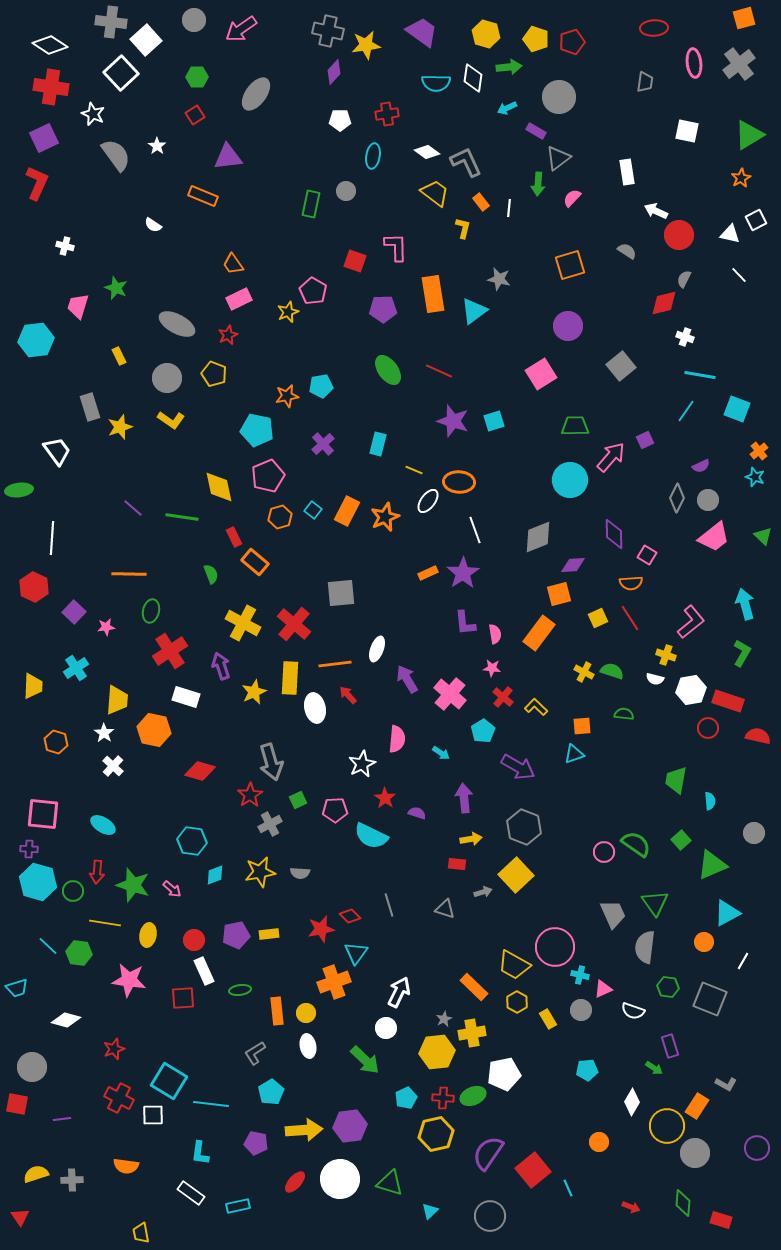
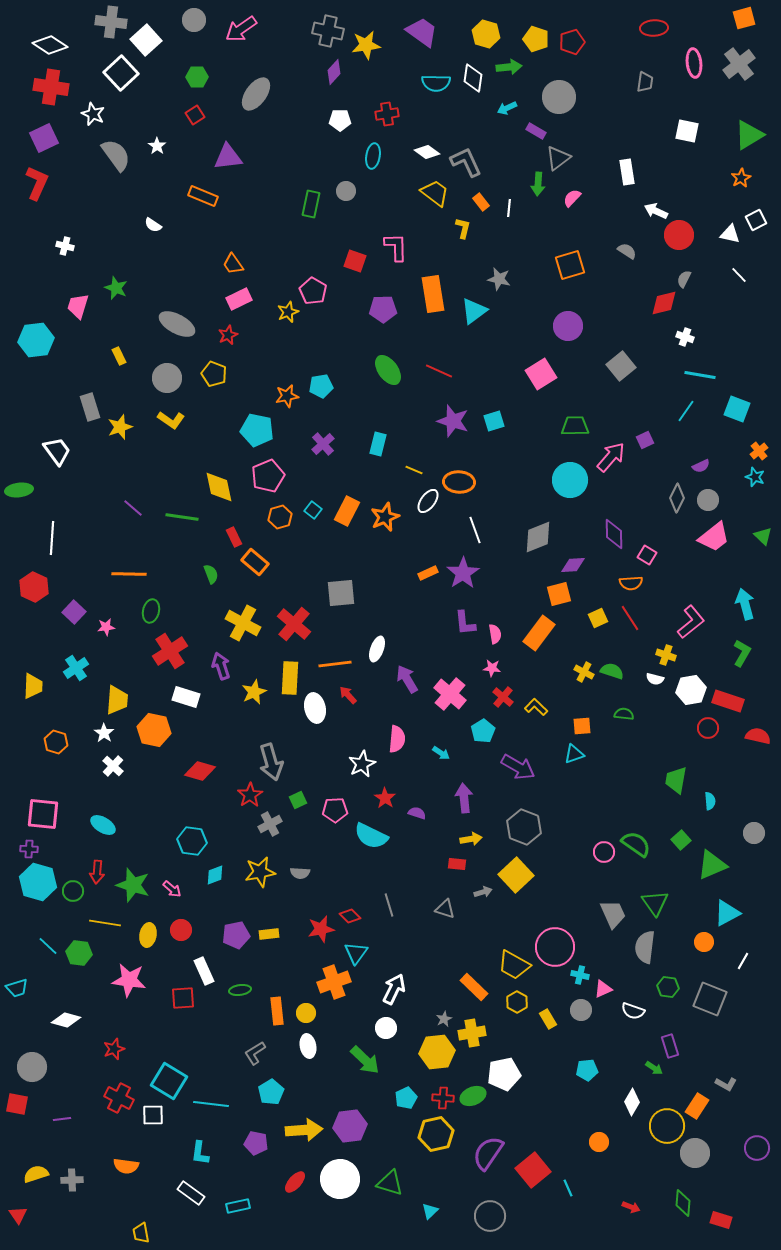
red circle at (194, 940): moved 13 px left, 10 px up
white arrow at (399, 992): moved 5 px left, 3 px up
red triangle at (20, 1217): moved 2 px left, 2 px up
